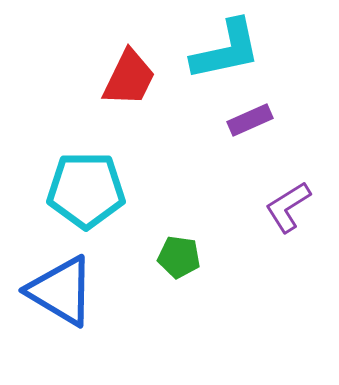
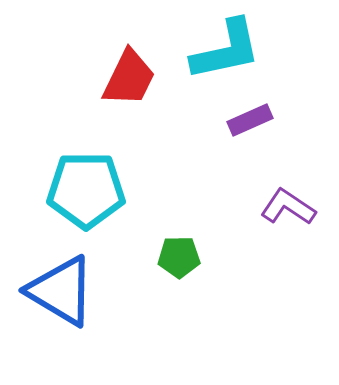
purple L-shape: rotated 66 degrees clockwise
green pentagon: rotated 9 degrees counterclockwise
